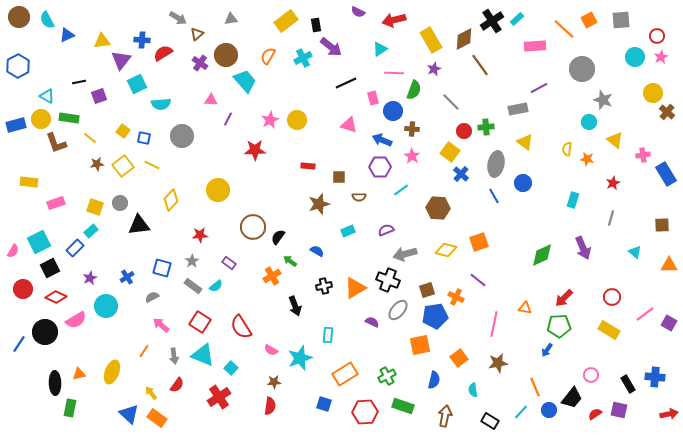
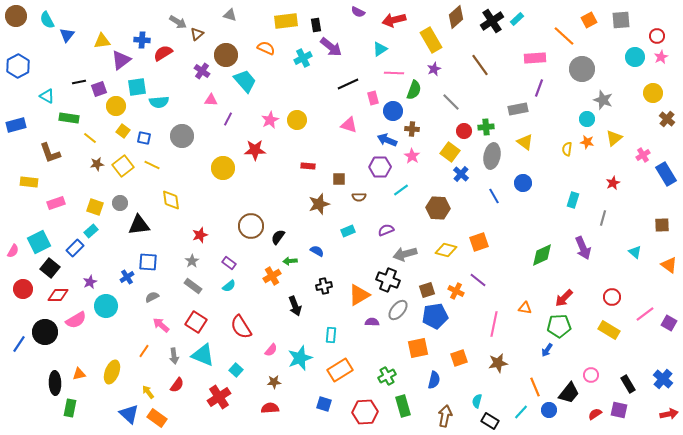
brown circle at (19, 17): moved 3 px left, 1 px up
gray arrow at (178, 18): moved 4 px down
gray triangle at (231, 19): moved 1 px left, 4 px up; rotated 24 degrees clockwise
yellow rectangle at (286, 21): rotated 30 degrees clockwise
orange line at (564, 29): moved 7 px down
blue triangle at (67, 35): rotated 28 degrees counterclockwise
brown diamond at (464, 39): moved 8 px left, 22 px up; rotated 15 degrees counterclockwise
pink rectangle at (535, 46): moved 12 px down
orange semicircle at (268, 56): moved 2 px left, 8 px up; rotated 84 degrees clockwise
purple triangle at (121, 60): rotated 15 degrees clockwise
purple cross at (200, 63): moved 2 px right, 8 px down
black line at (346, 83): moved 2 px right, 1 px down
cyan square at (137, 84): moved 3 px down; rotated 18 degrees clockwise
purple line at (539, 88): rotated 42 degrees counterclockwise
purple square at (99, 96): moved 7 px up
cyan semicircle at (161, 104): moved 2 px left, 2 px up
brown cross at (667, 112): moved 7 px down
yellow circle at (41, 119): moved 75 px right, 13 px up
cyan circle at (589, 122): moved 2 px left, 3 px up
blue arrow at (382, 140): moved 5 px right
yellow triangle at (615, 140): moved 1 px left, 2 px up; rotated 42 degrees clockwise
brown L-shape at (56, 143): moved 6 px left, 10 px down
pink cross at (643, 155): rotated 24 degrees counterclockwise
orange star at (587, 159): moved 17 px up
gray ellipse at (496, 164): moved 4 px left, 8 px up
brown square at (339, 177): moved 2 px down
yellow circle at (218, 190): moved 5 px right, 22 px up
yellow diamond at (171, 200): rotated 50 degrees counterclockwise
gray line at (611, 218): moved 8 px left
brown circle at (253, 227): moved 2 px left, 1 px up
red star at (200, 235): rotated 14 degrees counterclockwise
green arrow at (290, 261): rotated 40 degrees counterclockwise
orange triangle at (669, 265): rotated 36 degrees clockwise
black square at (50, 268): rotated 24 degrees counterclockwise
blue square at (162, 268): moved 14 px left, 6 px up; rotated 12 degrees counterclockwise
purple star at (90, 278): moved 4 px down
cyan semicircle at (216, 286): moved 13 px right
orange triangle at (355, 288): moved 4 px right, 7 px down
red diamond at (56, 297): moved 2 px right, 2 px up; rotated 25 degrees counterclockwise
orange cross at (456, 297): moved 6 px up
red square at (200, 322): moved 4 px left
purple semicircle at (372, 322): rotated 24 degrees counterclockwise
cyan rectangle at (328, 335): moved 3 px right
orange square at (420, 345): moved 2 px left, 3 px down
pink semicircle at (271, 350): rotated 80 degrees counterclockwise
orange square at (459, 358): rotated 18 degrees clockwise
cyan square at (231, 368): moved 5 px right, 2 px down
orange rectangle at (345, 374): moved 5 px left, 4 px up
blue cross at (655, 377): moved 8 px right, 2 px down; rotated 36 degrees clockwise
cyan semicircle at (473, 390): moved 4 px right, 11 px down; rotated 24 degrees clockwise
yellow arrow at (151, 393): moved 3 px left, 1 px up
black trapezoid at (572, 398): moved 3 px left, 5 px up
red semicircle at (270, 406): moved 2 px down; rotated 102 degrees counterclockwise
green rectangle at (403, 406): rotated 55 degrees clockwise
